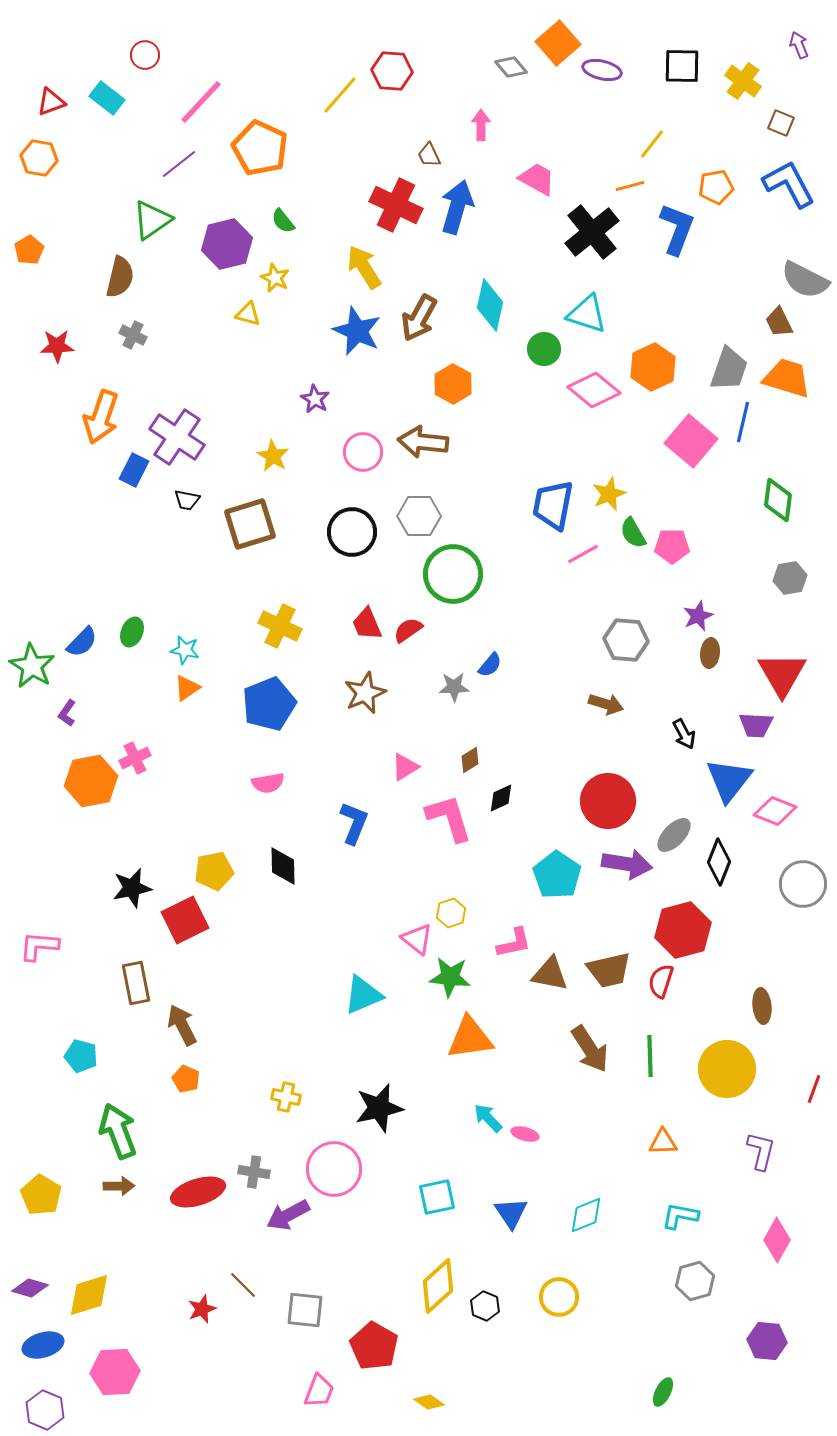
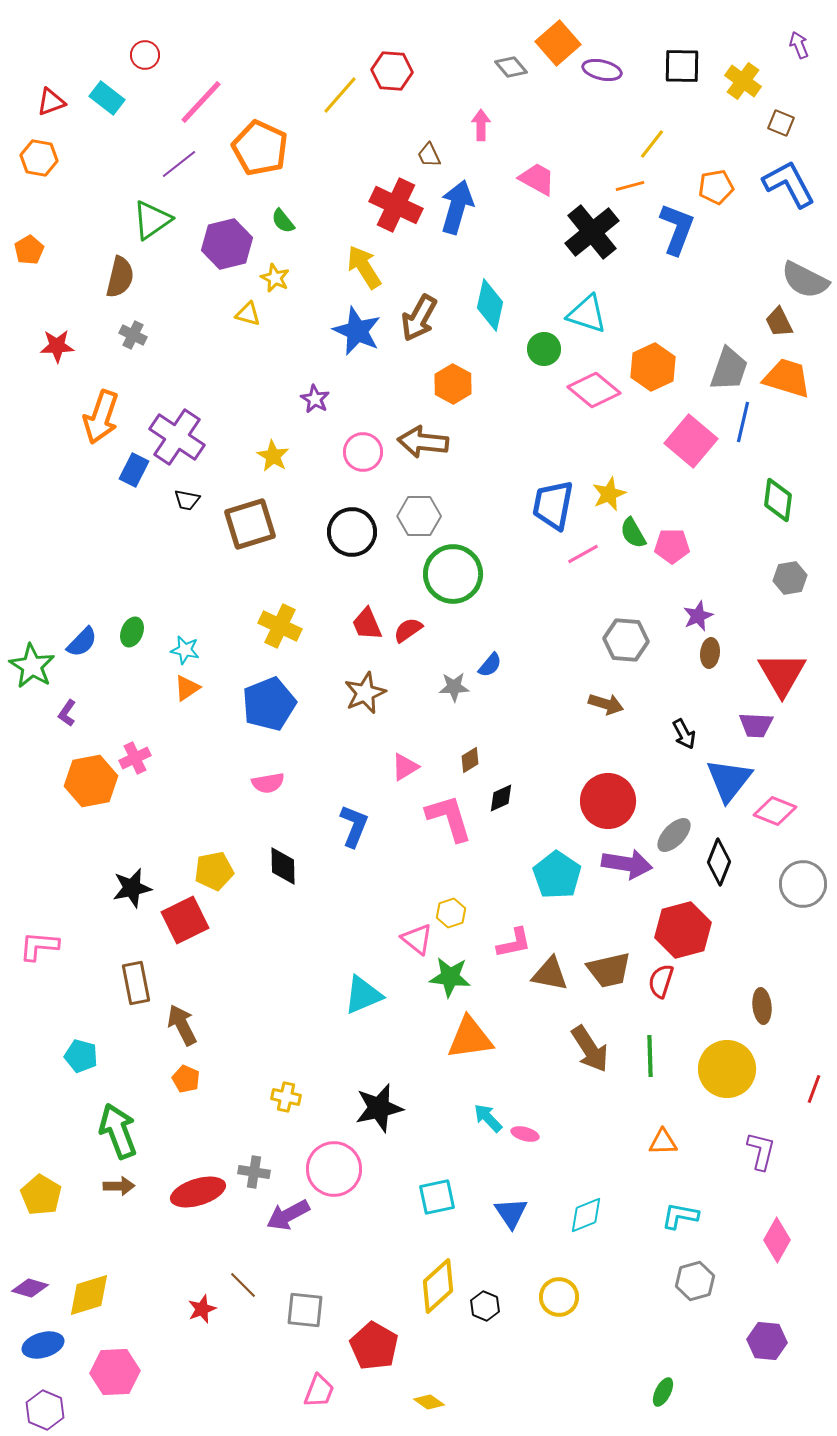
blue L-shape at (354, 823): moved 3 px down
